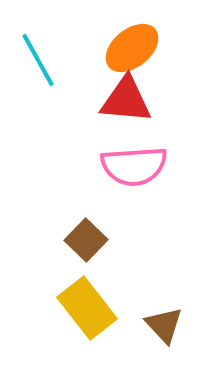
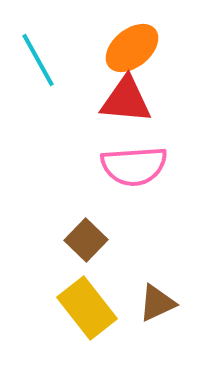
brown triangle: moved 7 px left, 22 px up; rotated 48 degrees clockwise
